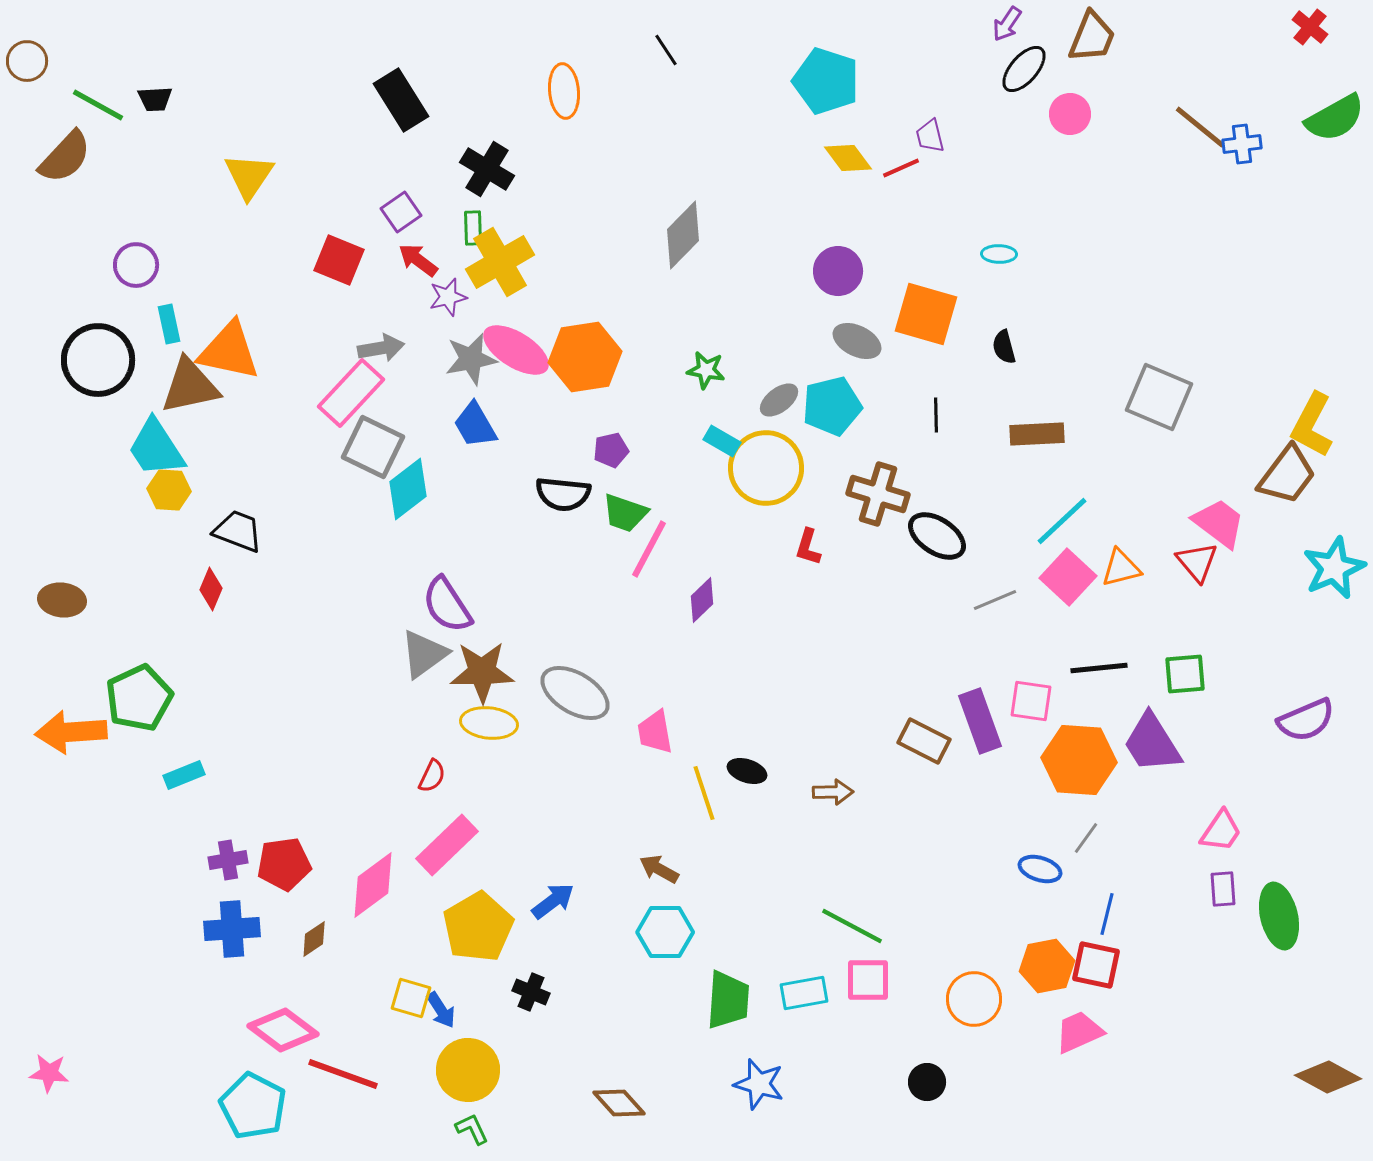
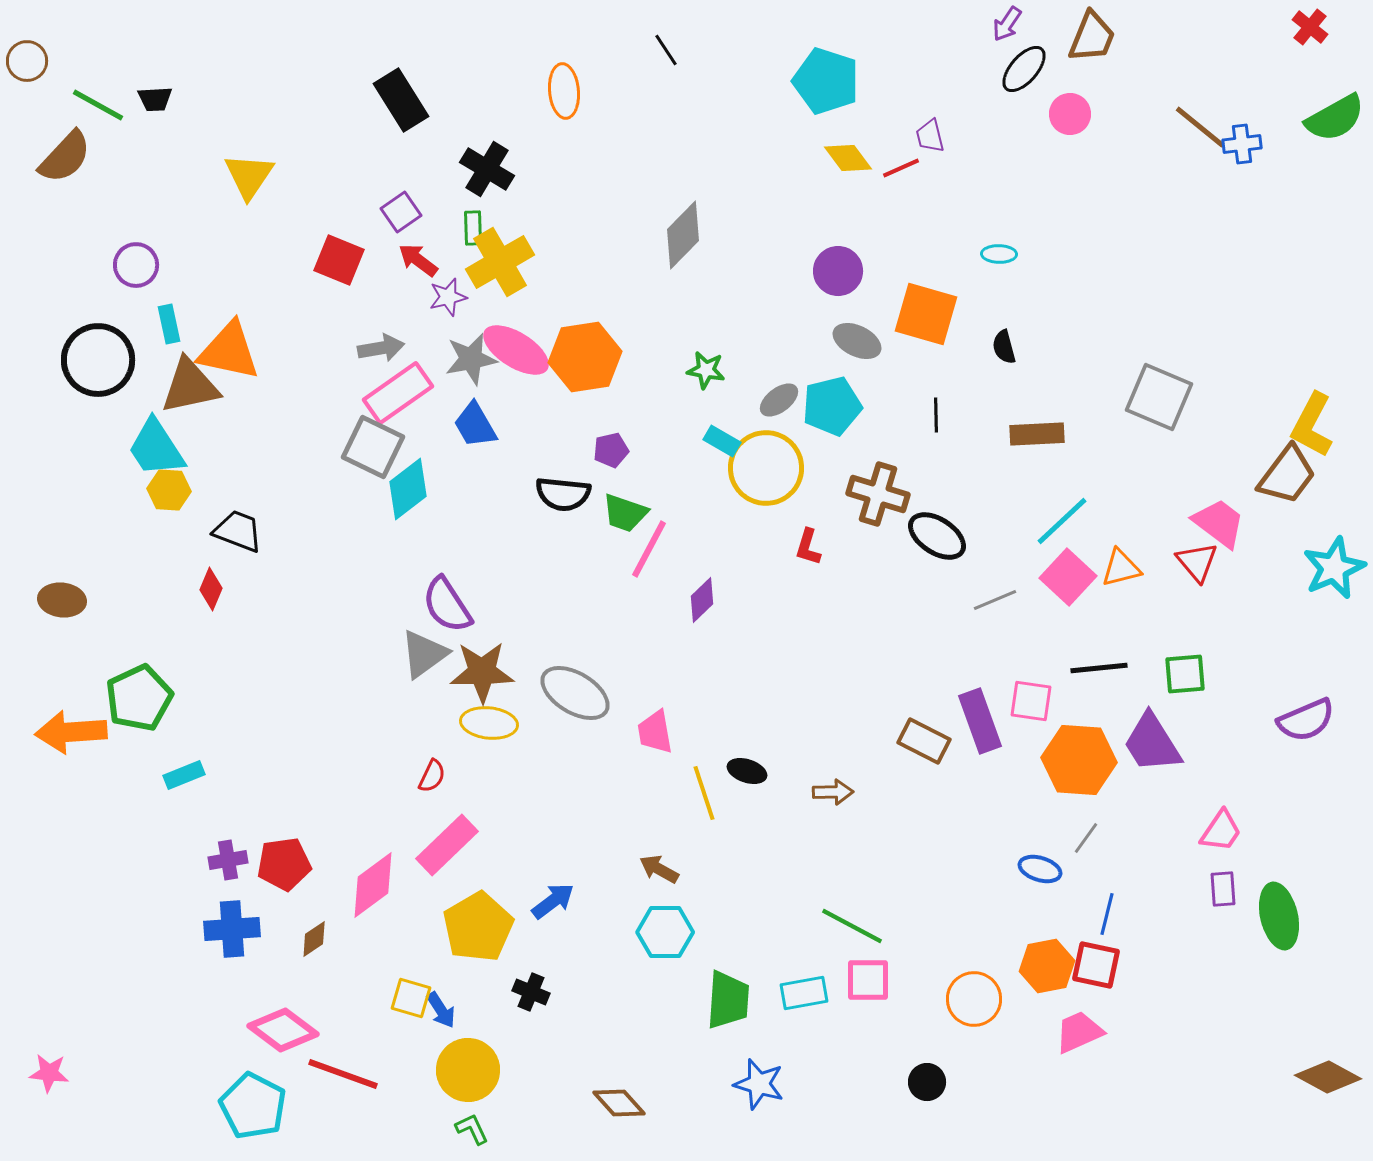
pink rectangle at (351, 393): moved 47 px right; rotated 12 degrees clockwise
